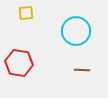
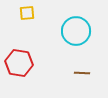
yellow square: moved 1 px right
brown line: moved 3 px down
